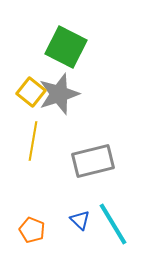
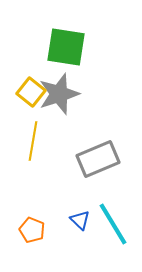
green square: rotated 18 degrees counterclockwise
gray rectangle: moved 5 px right, 2 px up; rotated 9 degrees counterclockwise
